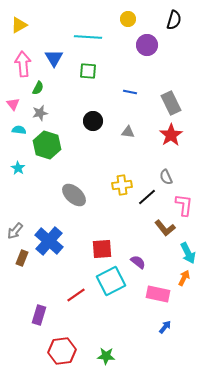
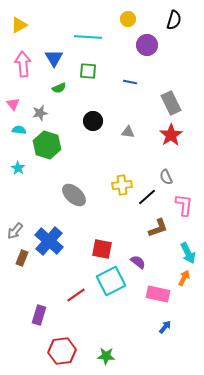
green semicircle: moved 21 px right; rotated 40 degrees clockwise
blue line: moved 10 px up
brown L-shape: moved 7 px left; rotated 70 degrees counterclockwise
red square: rotated 15 degrees clockwise
